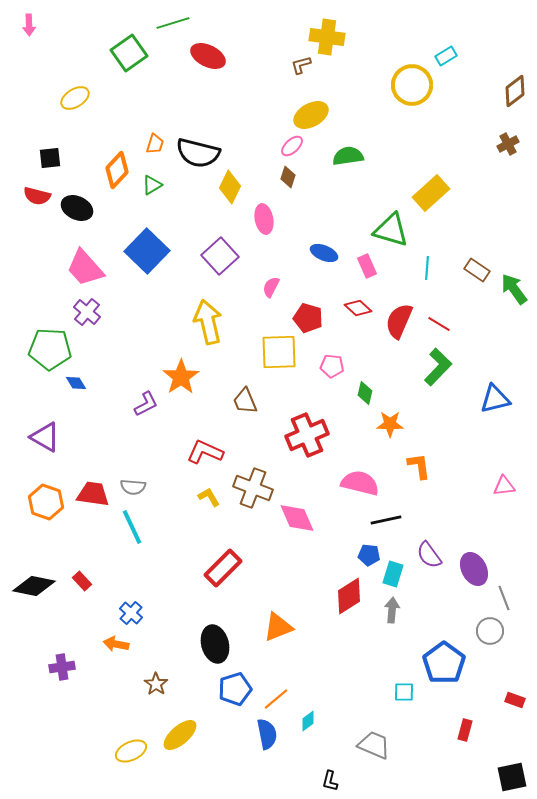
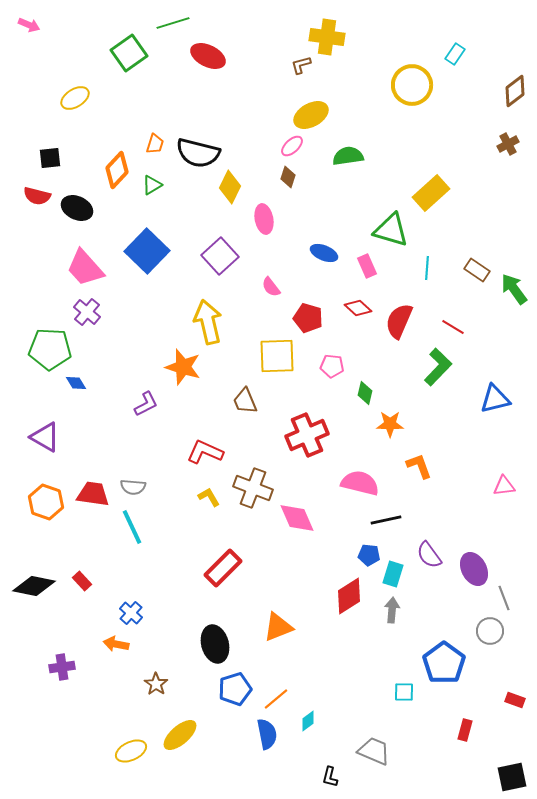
pink arrow at (29, 25): rotated 65 degrees counterclockwise
cyan rectangle at (446, 56): moved 9 px right, 2 px up; rotated 25 degrees counterclockwise
pink semicircle at (271, 287): rotated 65 degrees counterclockwise
red line at (439, 324): moved 14 px right, 3 px down
yellow square at (279, 352): moved 2 px left, 4 px down
orange star at (181, 377): moved 2 px right, 10 px up; rotated 21 degrees counterclockwise
orange L-shape at (419, 466): rotated 12 degrees counterclockwise
gray trapezoid at (374, 745): moved 6 px down
black L-shape at (330, 781): moved 4 px up
